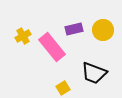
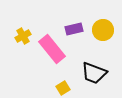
pink rectangle: moved 2 px down
